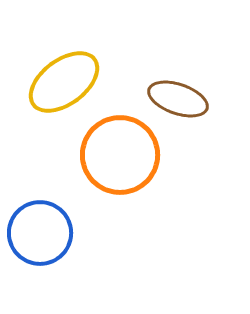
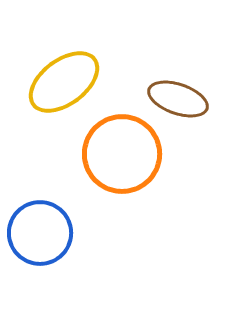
orange circle: moved 2 px right, 1 px up
